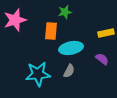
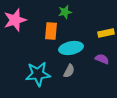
purple semicircle: rotated 16 degrees counterclockwise
